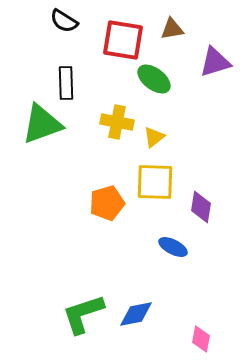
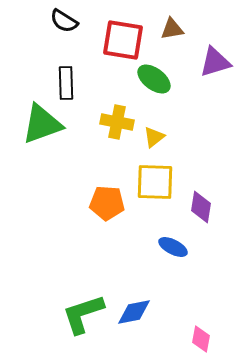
orange pentagon: rotated 20 degrees clockwise
blue diamond: moved 2 px left, 2 px up
